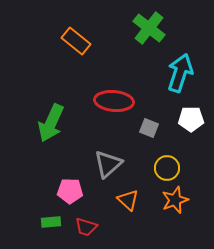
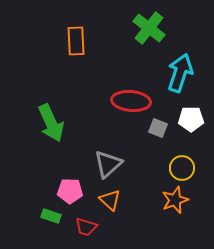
orange rectangle: rotated 48 degrees clockwise
red ellipse: moved 17 px right
green arrow: rotated 48 degrees counterclockwise
gray square: moved 9 px right
yellow circle: moved 15 px right
orange triangle: moved 18 px left
green rectangle: moved 6 px up; rotated 24 degrees clockwise
